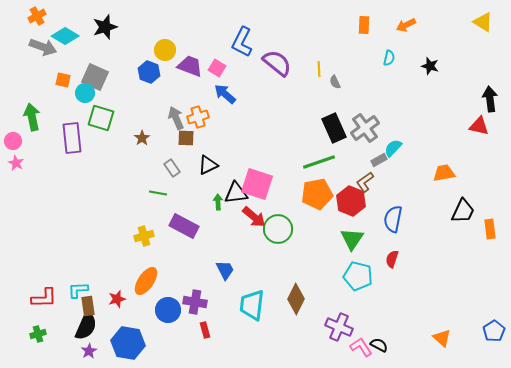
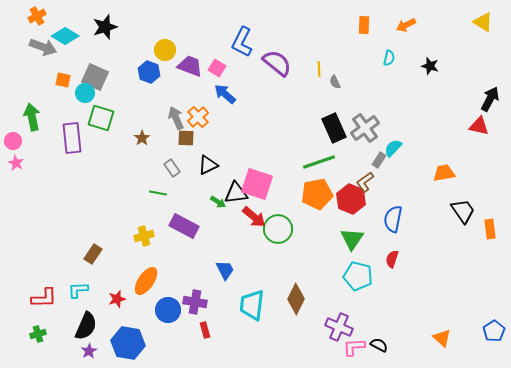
black arrow at (490, 99): rotated 35 degrees clockwise
orange cross at (198, 117): rotated 25 degrees counterclockwise
gray rectangle at (379, 160): rotated 28 degrees counterclockwise
red hexagon at (351, 201): moved 2 px up
green arrow at (218, 202): rotated 126 degrees clockwise
black trapezoid at (463, 211): rotated 60 degrees counterclockwise
brown rectangle at (88, 306): moved 5 px right, 52 px up; rotated 42 degrees clockwise
pink L-shape at (361, 347): moved 7 px left; rotated 60 degrees counterclockwise
